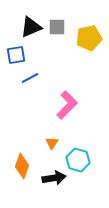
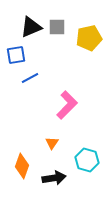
cyan hexagon: moved 9 px right
